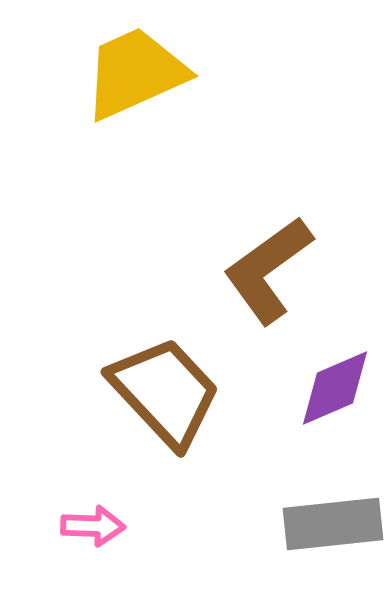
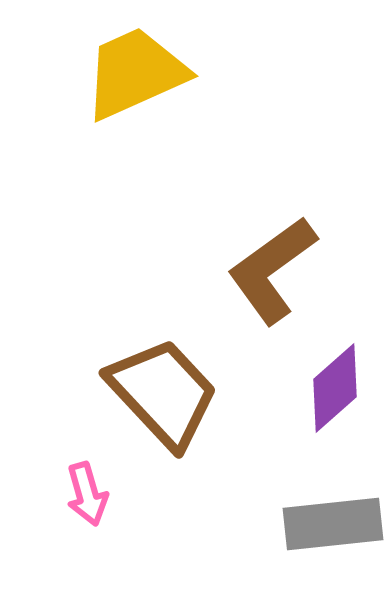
brown L-shape: moved 4 px right
purple diamond: rotated 18 degrees counterclockwise
brown trapezoid: moved 2 px left, 1 px down
pink arrow: moved 6 px left, 32 px up; rotated 72 degrees clockwise
